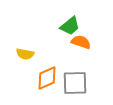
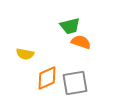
green trapezoid: rotated 25 degrees clockwise
gray square: rotated 8 degrees counterclockwise
